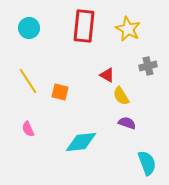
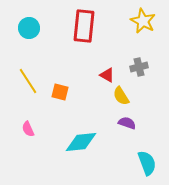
yellow star: moved 15 px right, 8 px up
gray cross: moved 9 px left, 1 px down
